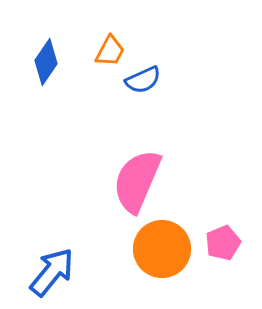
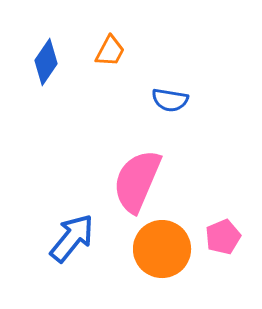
blue semicircle: moved 27 px right, 20 px down; rotated 33 degrees clockwise
pink pentagon: moved 6 px up
blue arrow: moved 20 px right, 34 px up
